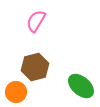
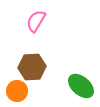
brown hexagon: moved 3 px left; rotated 12 degrees clockwise
orange circle: moved 1 px right, 1 px up
